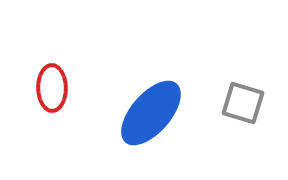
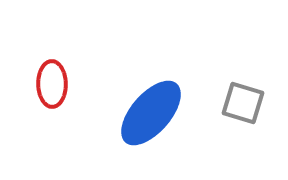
red ellipse: moved 4 px up
